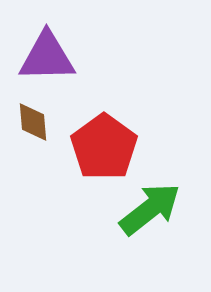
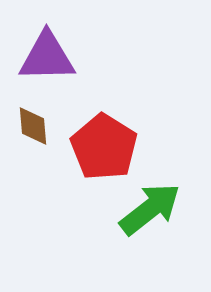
brown diamond: moved 4 px down
red pentagon: rotated 4 degrees counterclockwise
